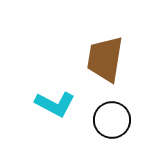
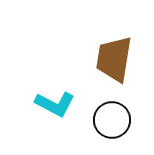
brown trapezoid: moved 9 px right
